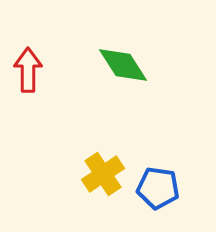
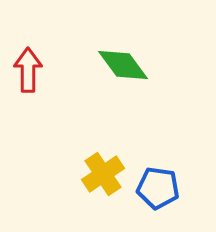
green diamond: rotated 4 degrees counterclockwise
